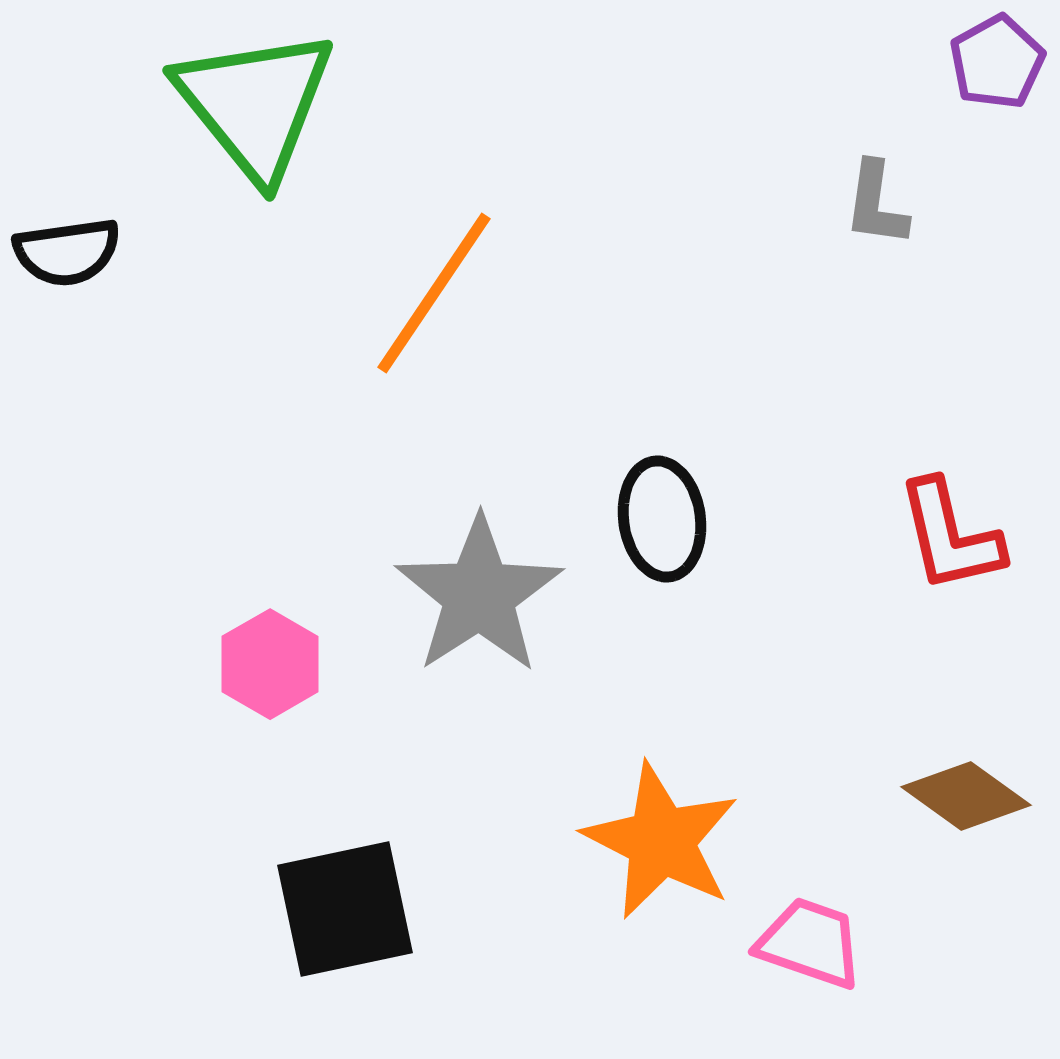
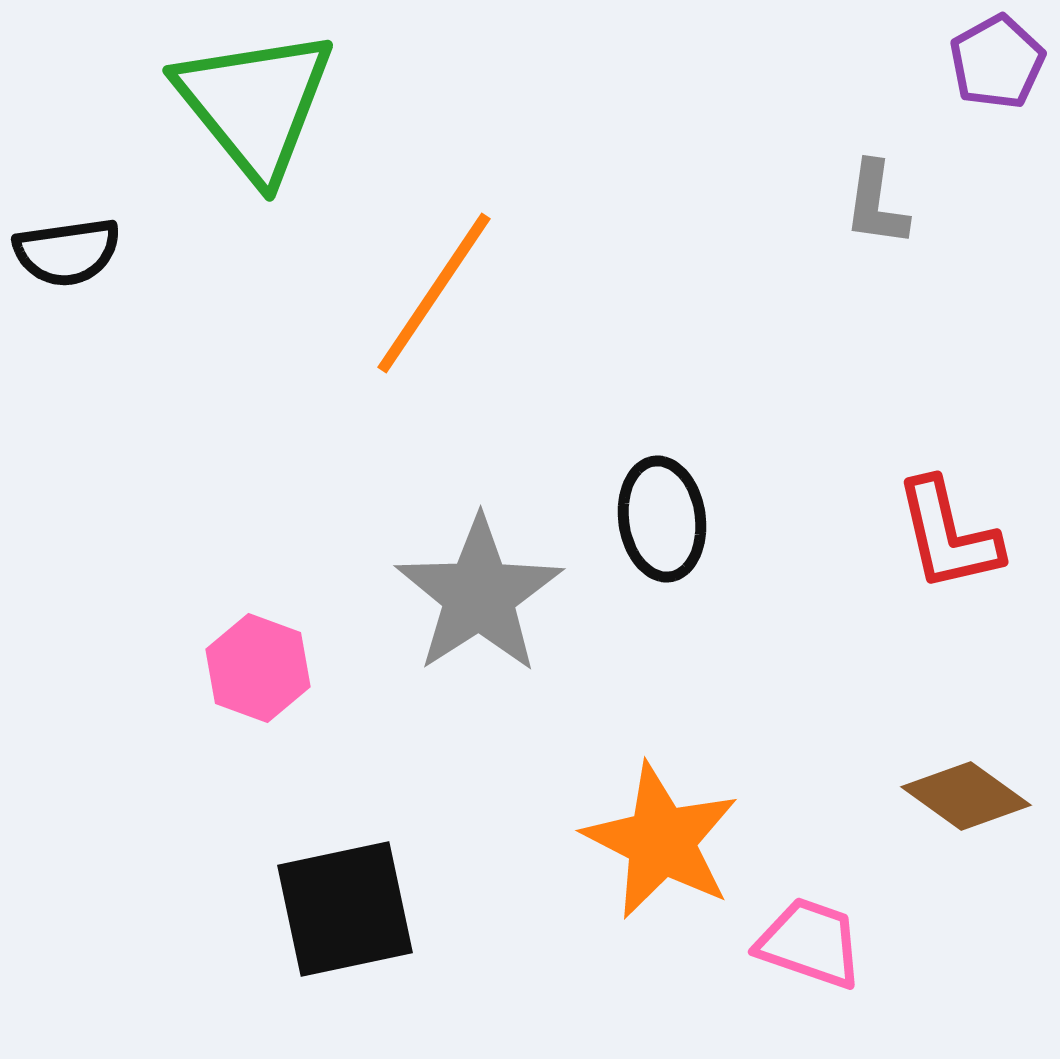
red L-shape: moved 2 px left, 1 px up
pink hexagon: moved 12 px left, 4 px down; rotated 10 degrees counterclockwise
